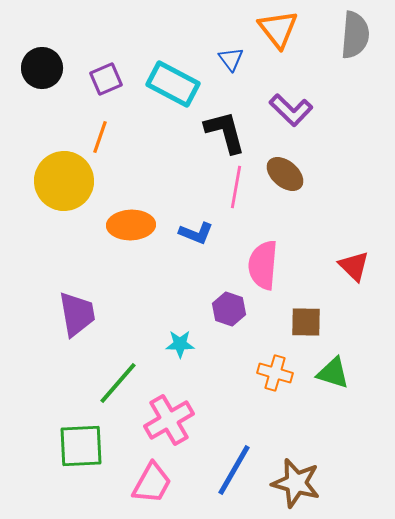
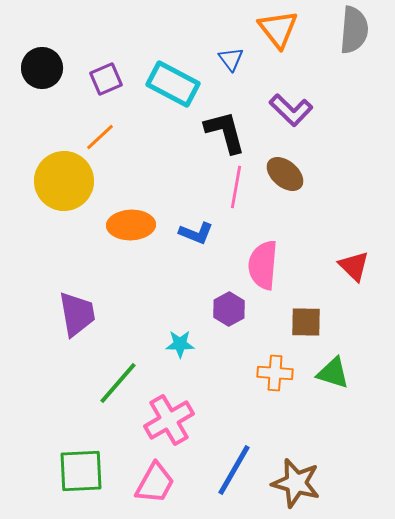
gray semicircle: moved 1 px left, 5 px up
orange line: rotated 28 degrees clockwise
purple hexagon: rotated 12 degrees clockwise
orange cross: rotated 12 degrees counterclockwise
green square: moved 25 px down
pink trapezoid: moved 3 px right
